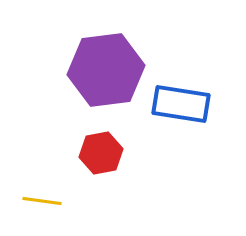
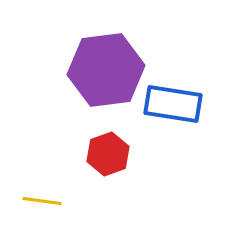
blue rectangle: moved 8 px left
red hexagon: moved 7 px right, 1 px down; rotated 9 degrees counterclockwise
